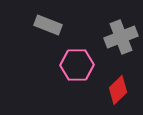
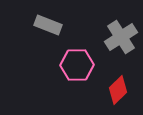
gray cross: rotated 12 degrees counterclockwise
